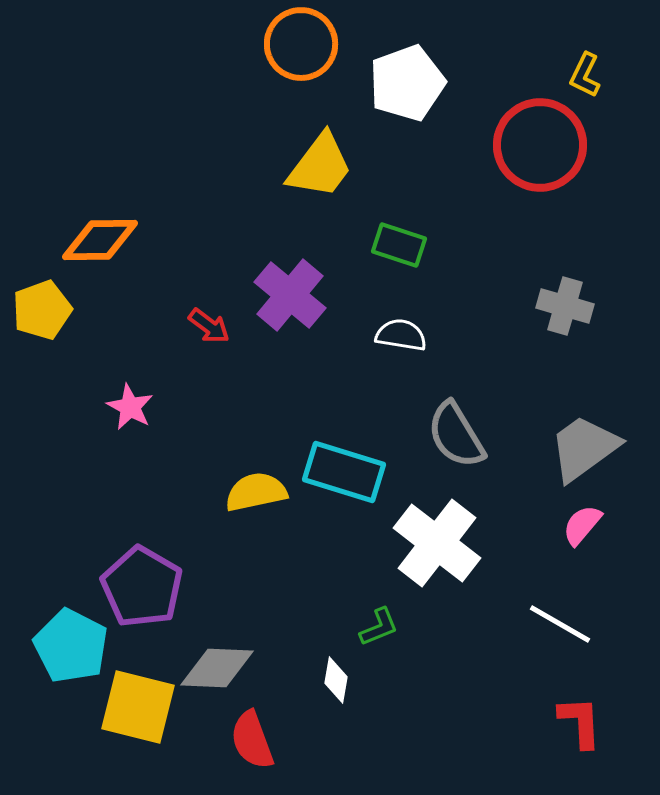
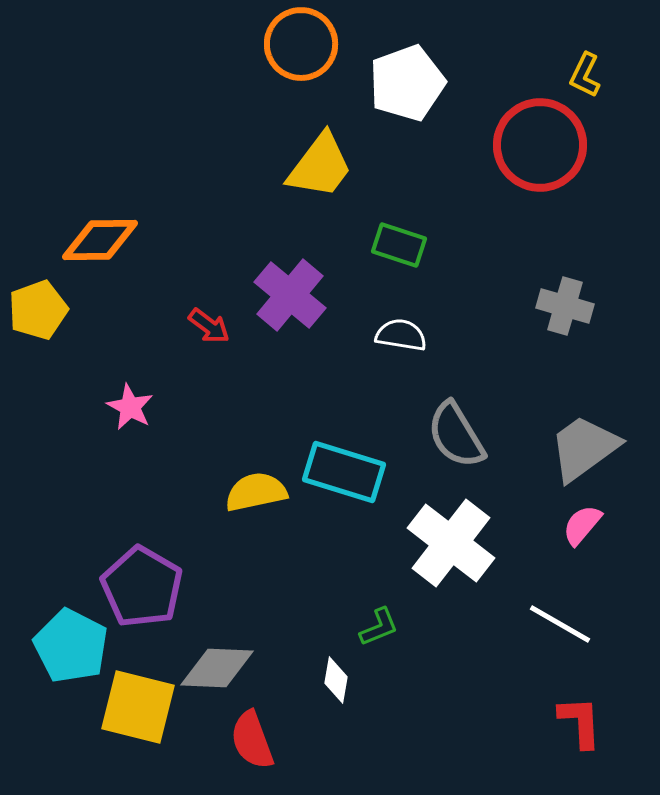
yellow pentagon: moved 4 px left
white cross: moved 14 px right
